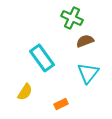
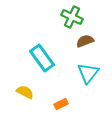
green cross: moved 1 px up
yellow semicircle: rotated 96 degrees counterclockwise
